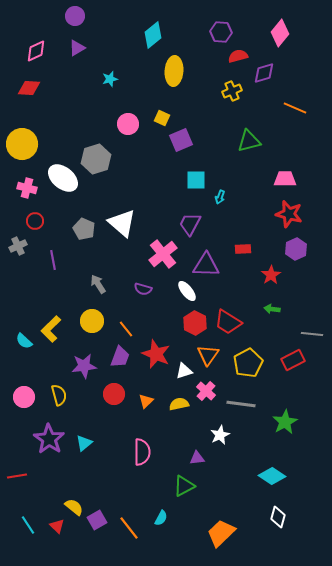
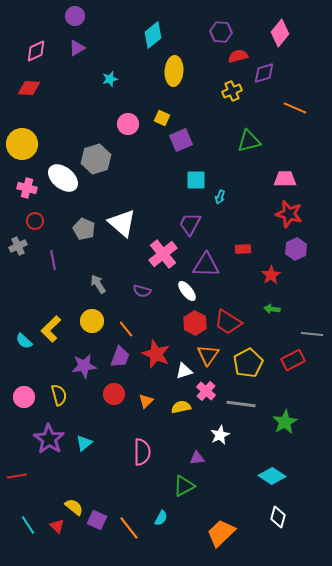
purple semicircle at (143, 289): moved 1 px left, 2 px down
yellow semicircle at (179, 404): moved 2 px right, 3 px down
purple square at (97, 520): rotated 36 degrees counterclockwise
